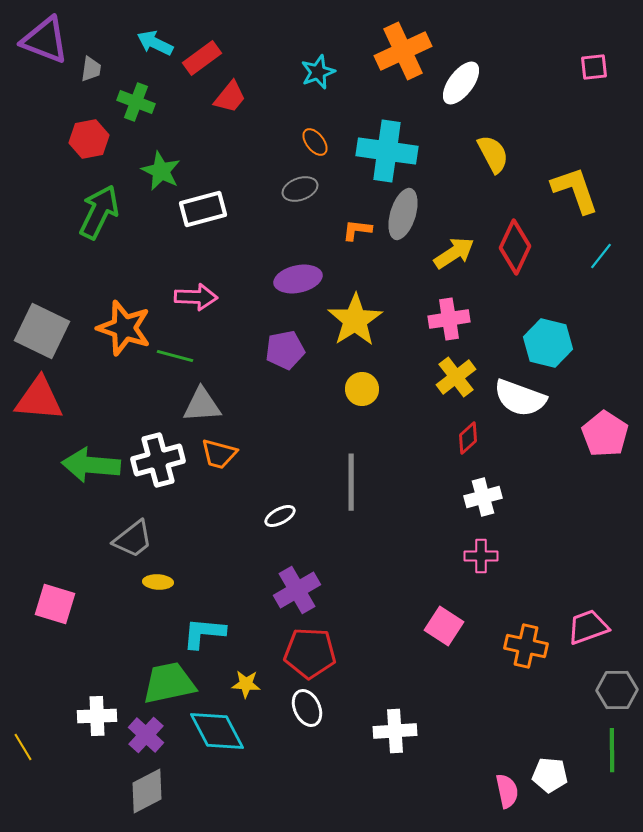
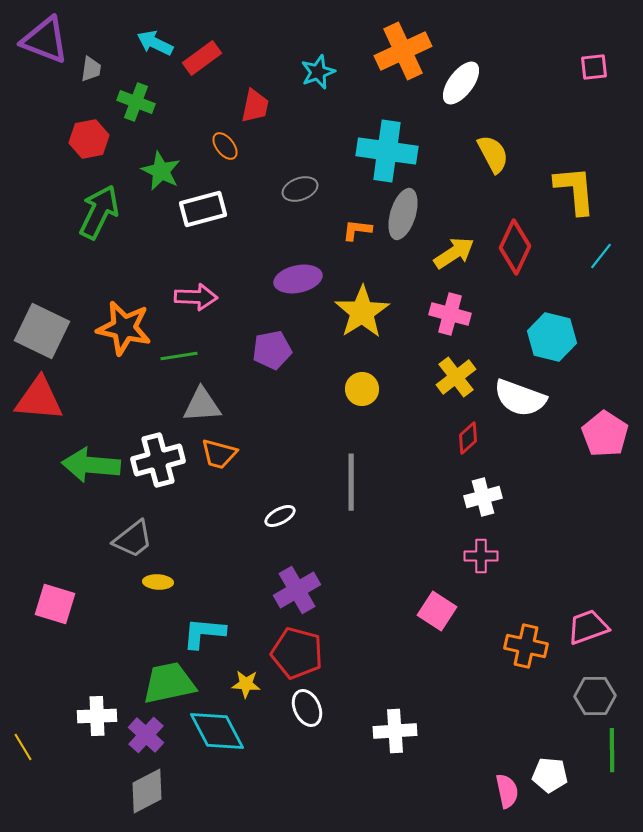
red trapezoid at (230, 97): moved 25 px right, 9 px down; rotated 27 degrees counterclockwise
orange ellipse at (315, 142): moved 90 px left, 4 px down
yellow L-shape at (575, 190): rotated 14 degrees clockwise
pink cross at (449, 319): moved 1 px right, 5 px up; rotated 24 degrees clockwise
yellow star at (355, 320): moved 7 px right, 8 px up
orange star at (124, 328): rotated 6 degrees counterclockwise
cyan hexagon at (548, 343): moved 4 px right, 6 px up
purple pentagon at (285, 350): moved 13 px left
green line at (175, 356): moved 4 px right; rotated 24 degrees counterclockwise
pink square at (444, 626): moved 7 px left, 15 px up
red pentagon at (310, 653): moved 13 px left; rotated 12 degrees clockwise
gray hexagon at (617, 690): moved 22 px left, 6 px down
